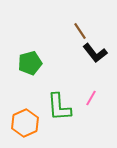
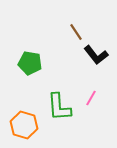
brown line: moved 4 px left, 1 px down
black L-shape: moved 1 px right, 2 px down
green pentagon: rotated 25 degrees clockwise
orange hexagon: moved 1 px left, 2 px down; rotated 20 degrees counterclockwise
